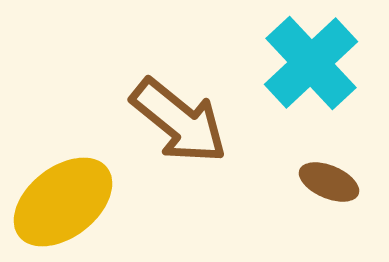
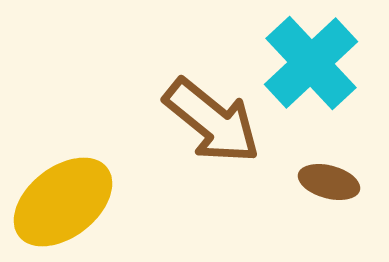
brown arrow: moved 33 px right
brown ellipse: rotated 8 degrees counterclockwise
